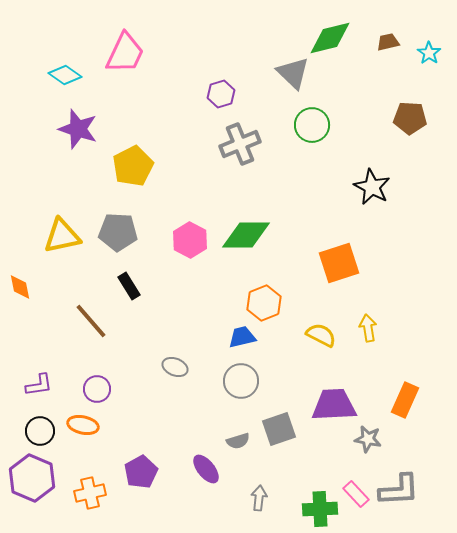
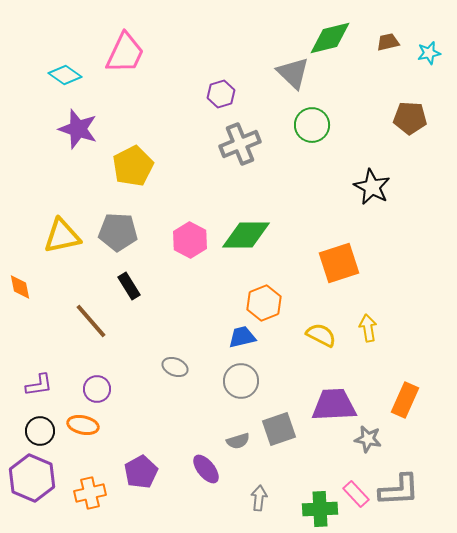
cyan star at (429, 53): rotated 25 degrees clockwise
